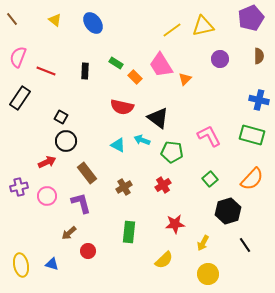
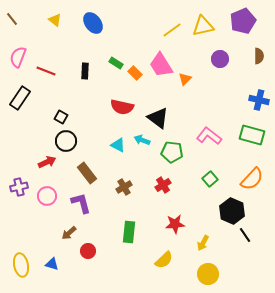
purple pentagon at (251, 18): moved 8 px left, 3 px down
orange rectangle at (135, 77): moved 4 px up
pink L-shape at (209, 136): rotated 25 degrees counterclockwise
black hexagon at (228, 211): moved 4 px right; rotated 20 degrees counterclockwise
black line at (245, 245): moved 10 px up
